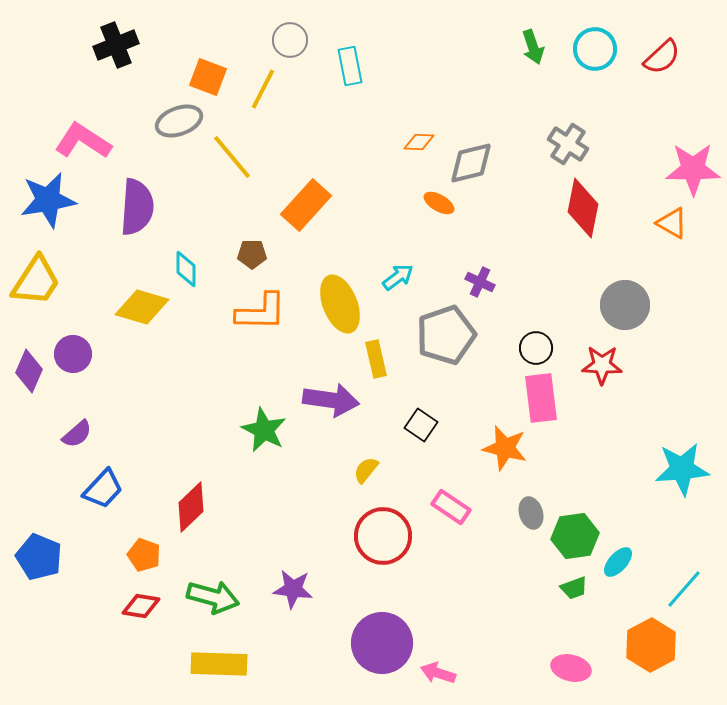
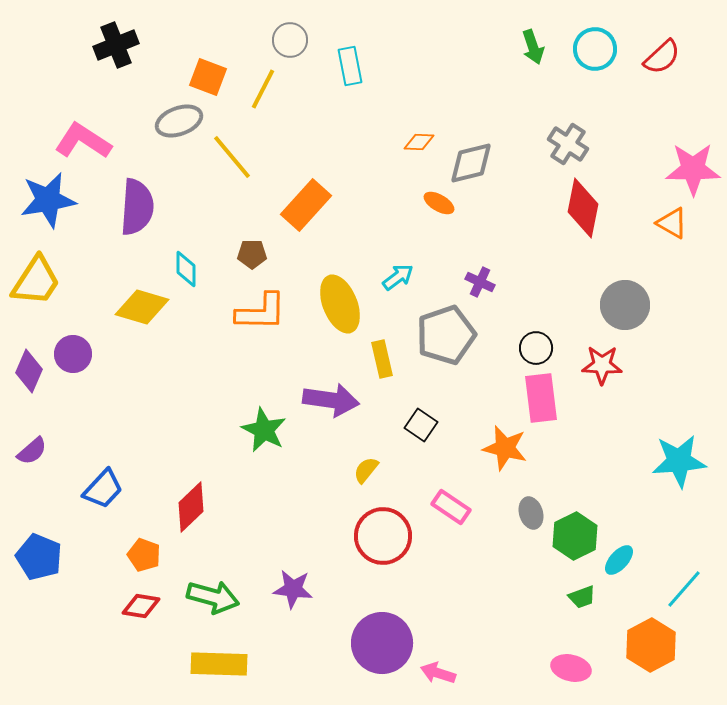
yellow rectangle at (376, 359): moved 6 px right
purple semicircle at (77, 434): moved 45 px left, 17 px down
cyan star at (682, 469): moved 3 px left, 8 px up
green hexagon at (575, 536): rotated 18 degrees counterclockwise
cyan ellipse at (618, 562): moved 1 px right, 2 px up
green trapezoid at (574, 588): moved 8 px right, 9 px down
